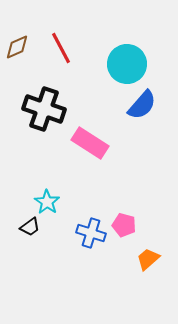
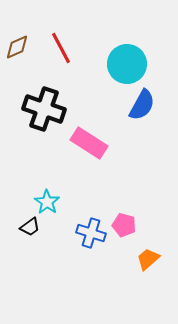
blue semicircle: rotated 12 degrees counterclockwise
pink rectangle: moved 1 px left
